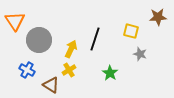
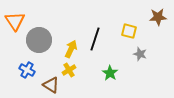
yellow square: moved 2 px left
